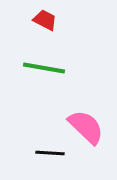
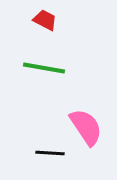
pink semicircle: rotated 12 degrees clockwise
